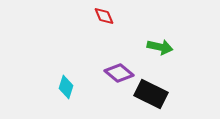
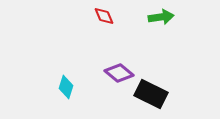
green arrow: moved 1 px right, 30 px up; rotated 20 degrees counterclockwise
